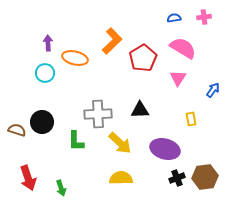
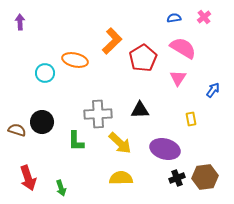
pink cross: rotated 32 degrees counterclockwise
purple arrow: moved 28 px left, 21 px up
orange ellipse: moved 2 px down
